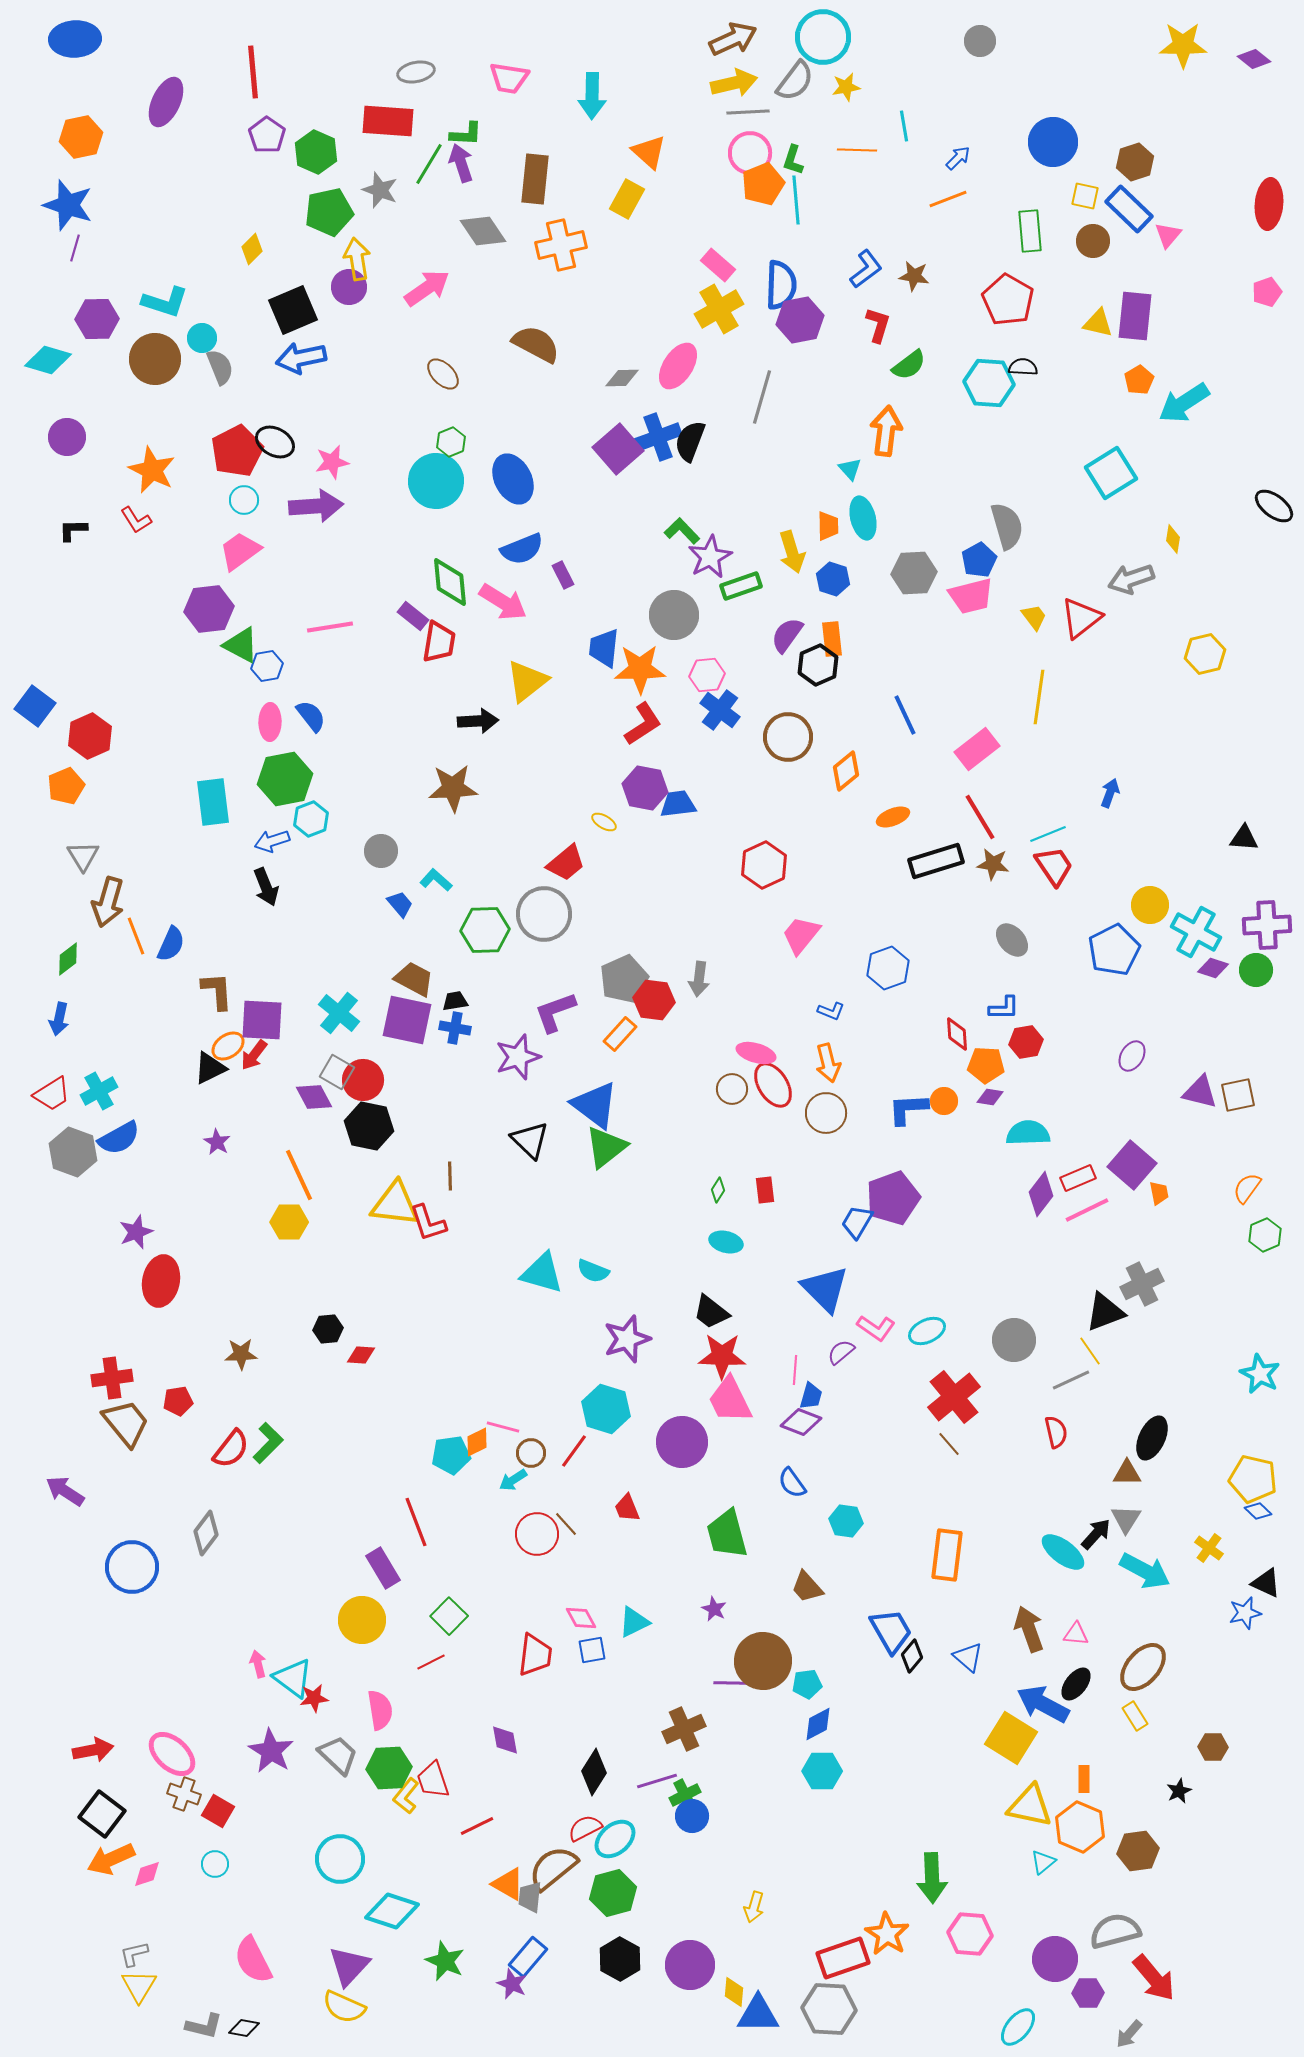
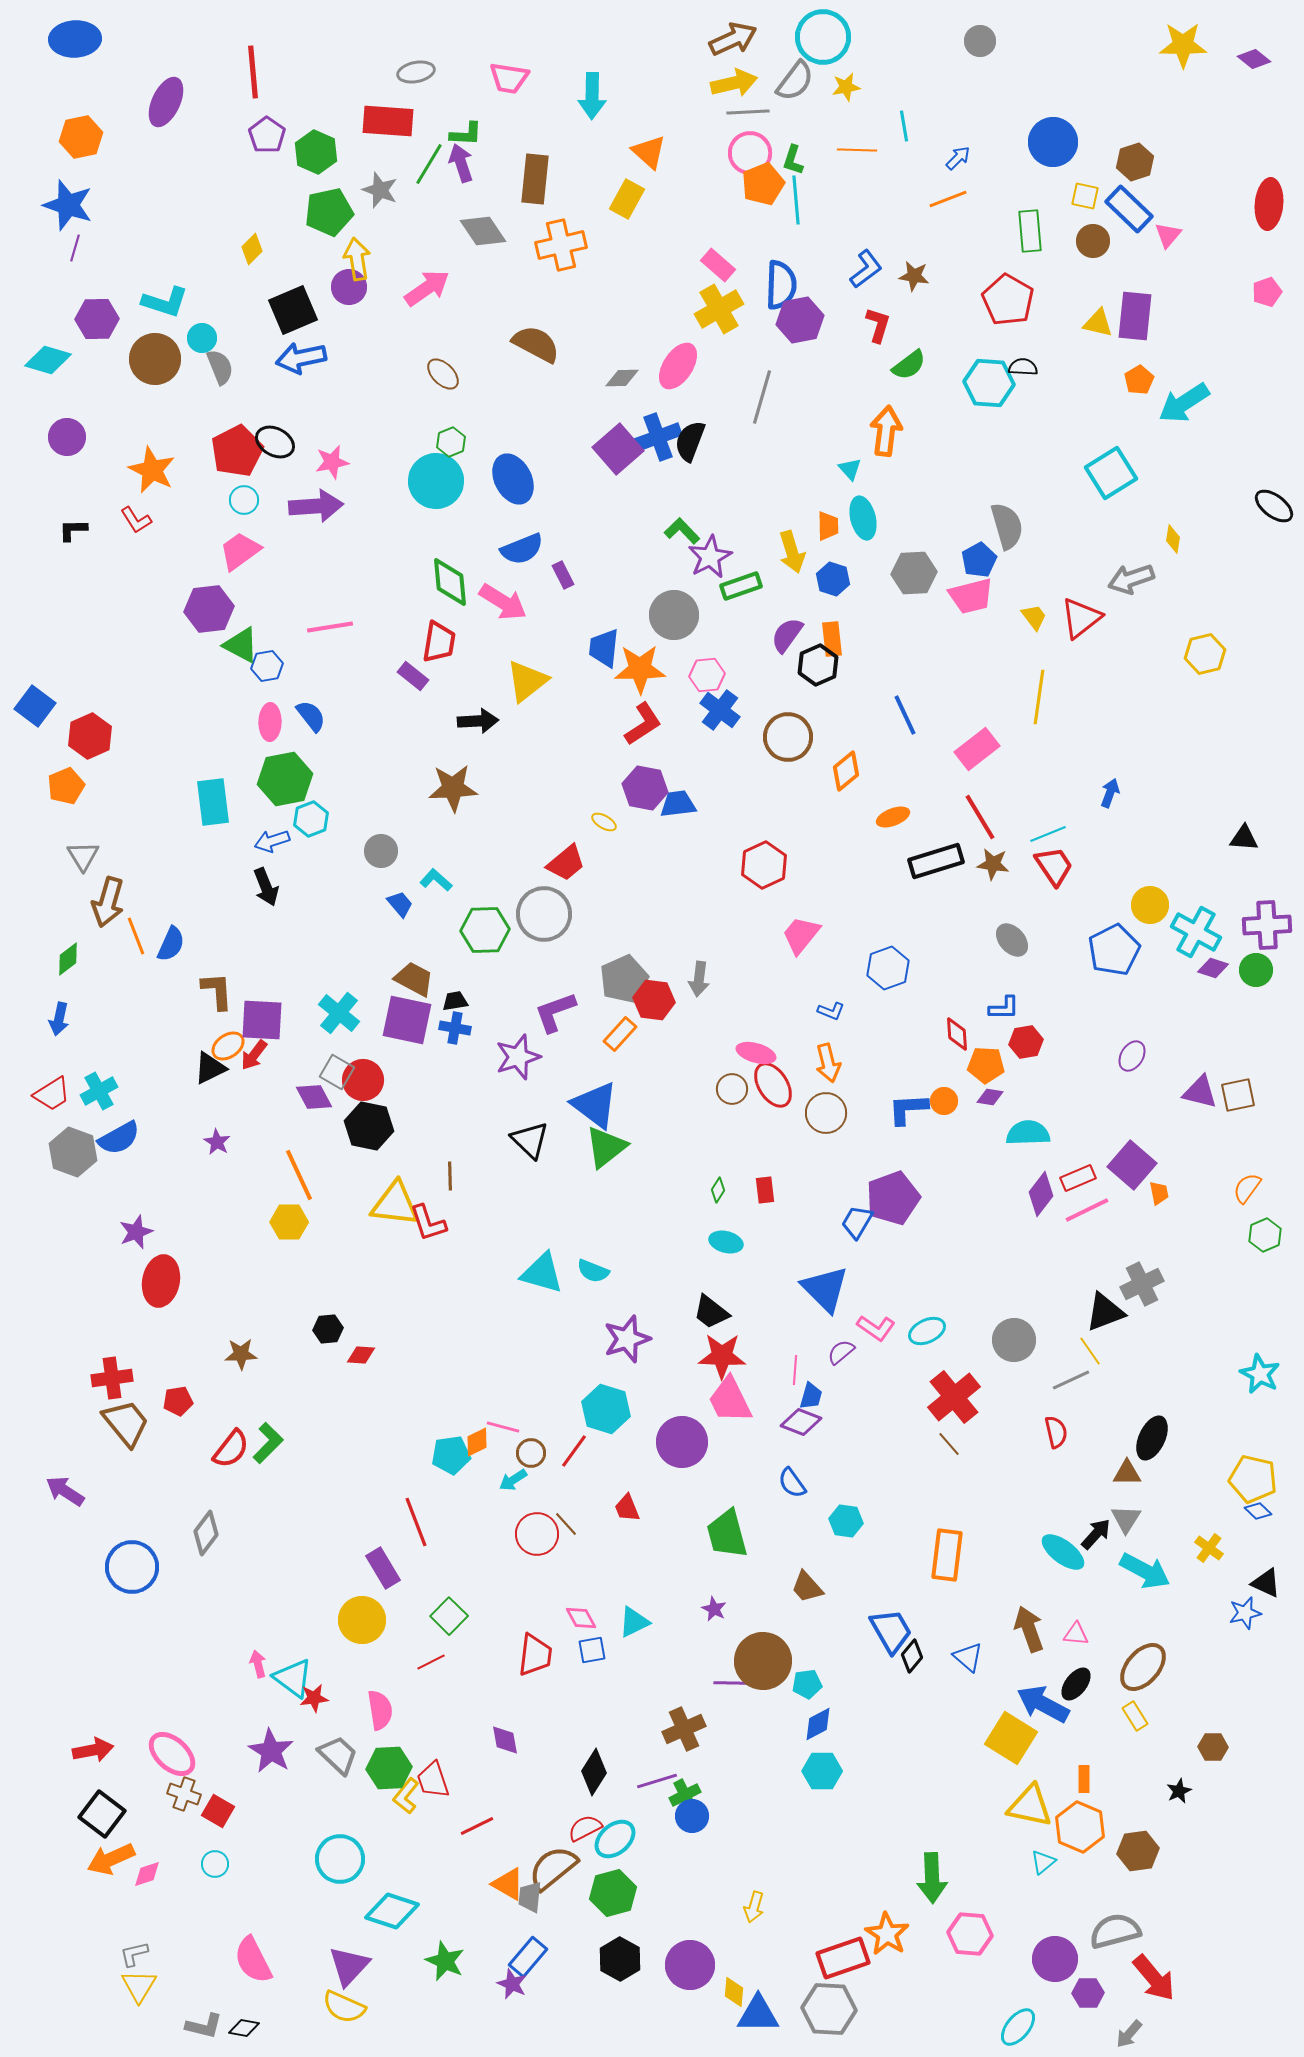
purple rectangle at (413, 616): moved 60 px down
